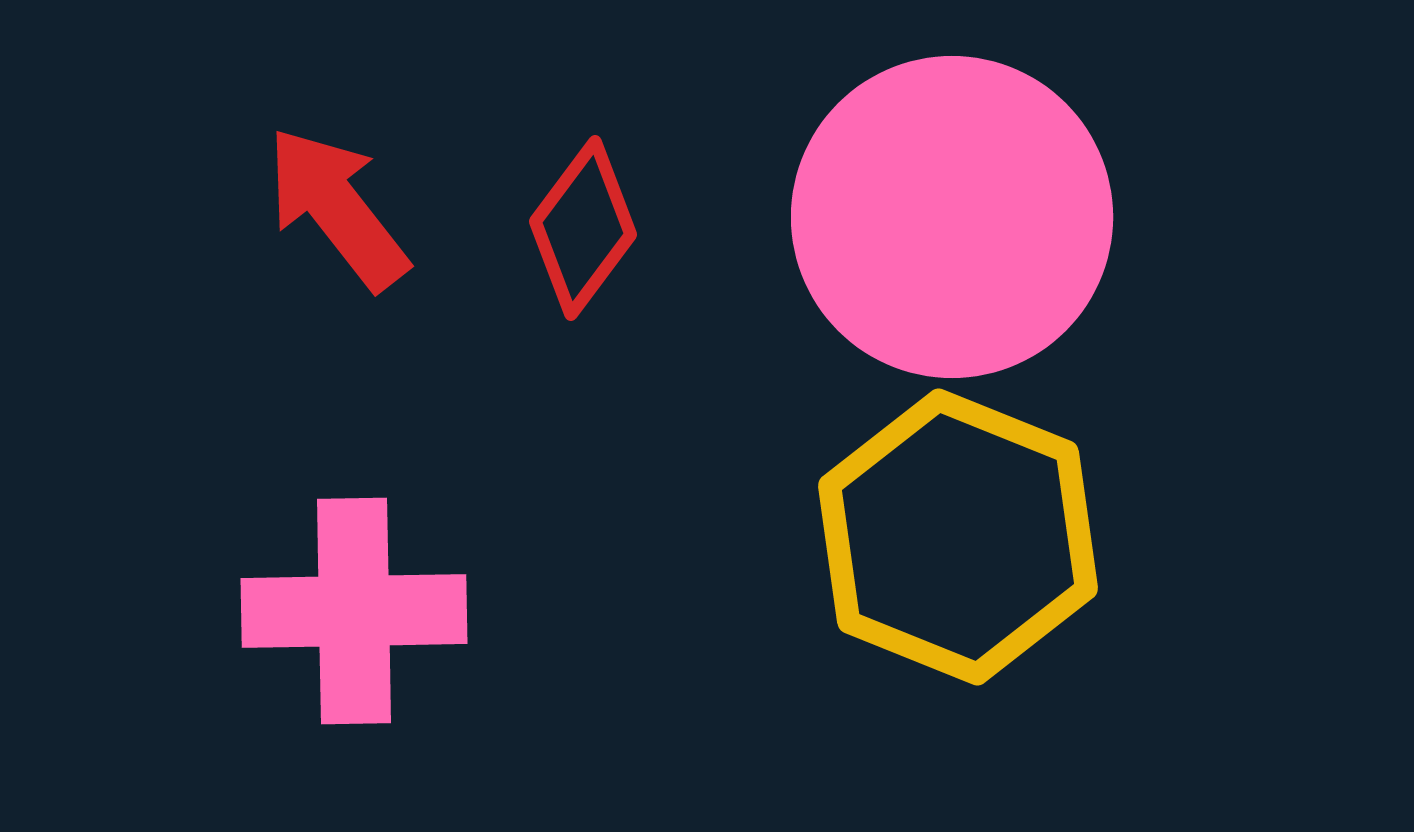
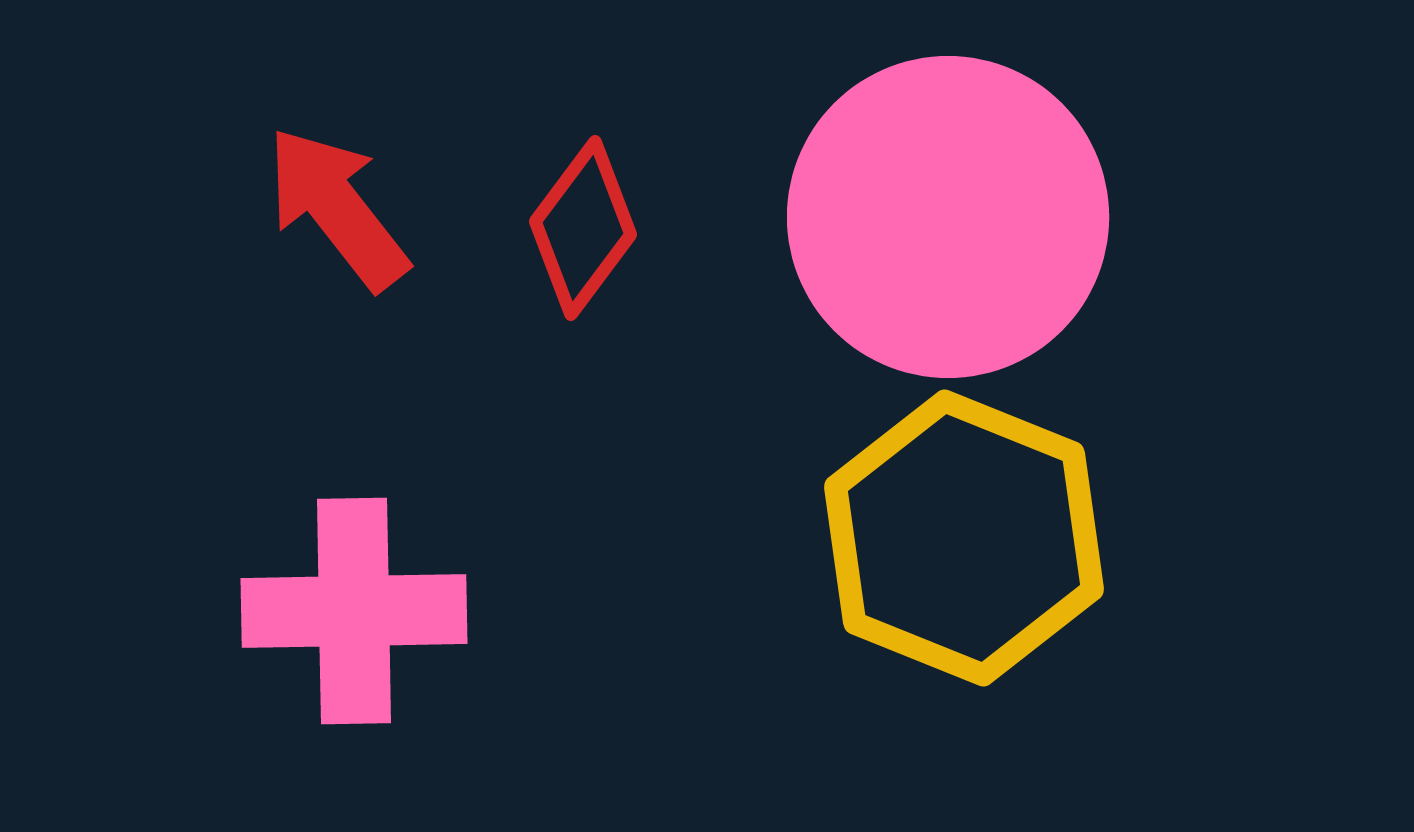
pink circle: moved 4 px left
yellow hexagon: moved 6 px right, 1 px down
